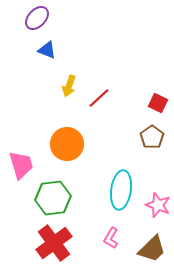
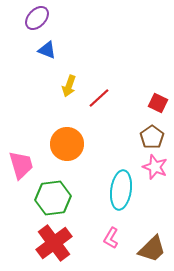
pink star: moved 3 px left, 38 px up
